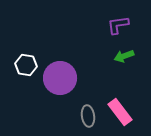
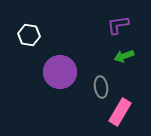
white hexagon: moved 3 px right, 30 px up
purple circle: moved 6 px up
pink rectangle: rotated 68 degrees clockwise
gray ellipse: moved 13 px right, 29 px up
